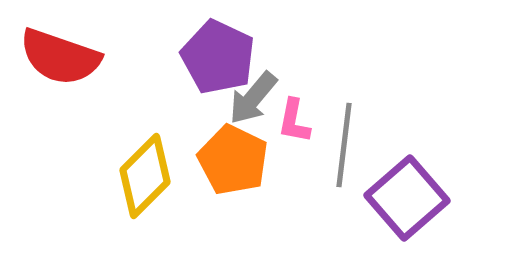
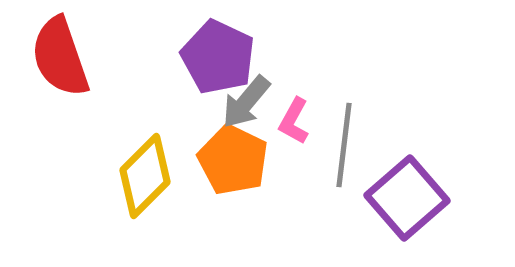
red semicircle: rotated 52 degrees clockwise
gray arrow: moved 7 px left, 4 px down
pink L-shape: rotated 18 degrees clockwise
